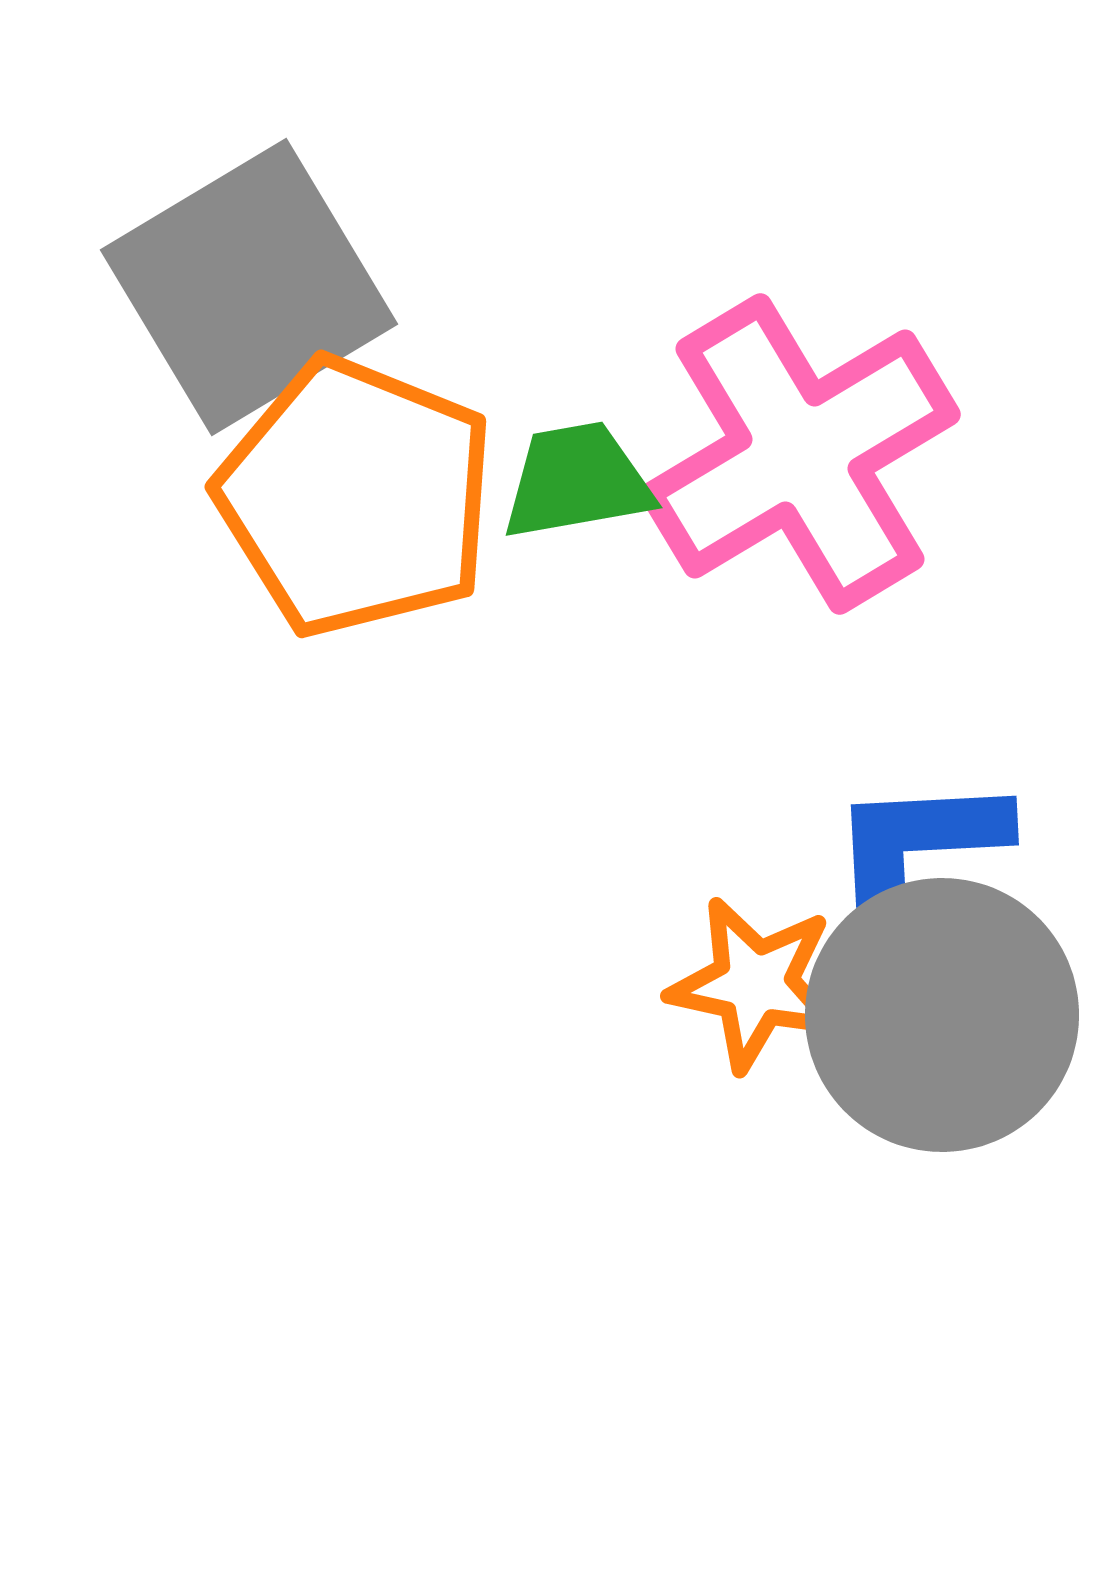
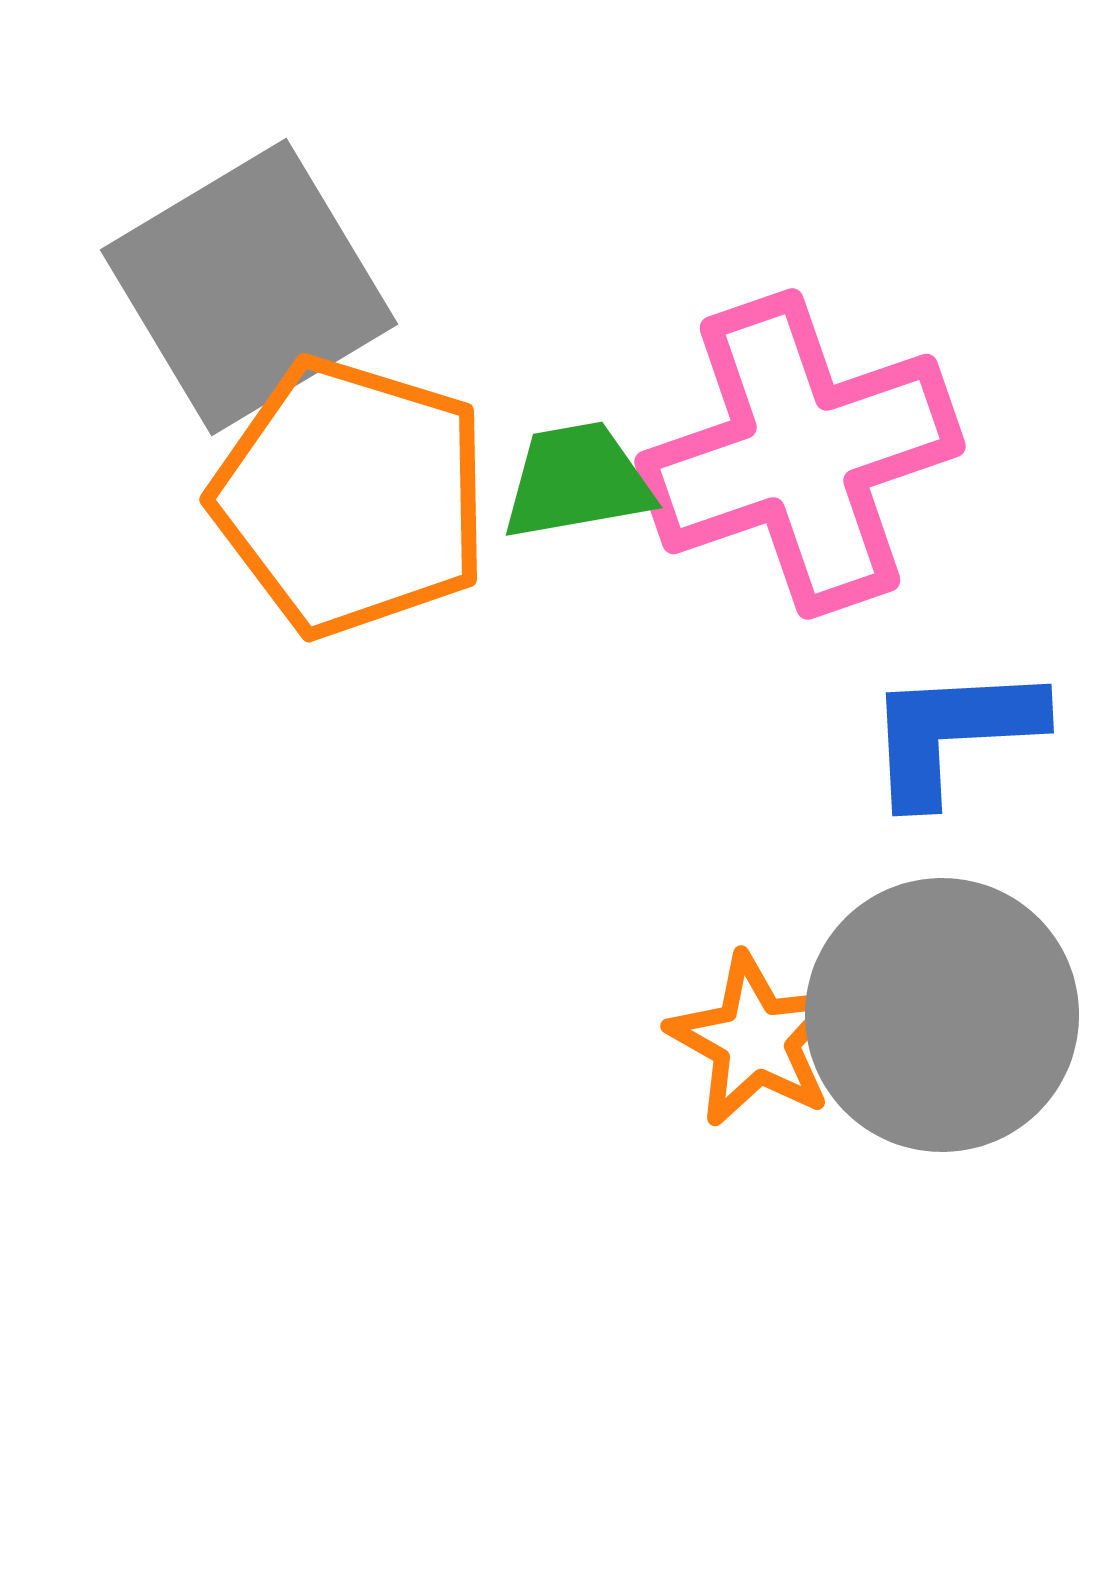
pink cross: rotated 12 degrees clockwise
orange pentagon: moved 5 px left; rotated 5 degrees counterclockwise
blue L-shape: moved 35 px right, 112 px up
orange star: moved 56 px down; rotated 17 degrees clockwise
